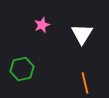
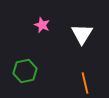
pink star: rotated 28 degrees counterclockwise
green hexagon: moved 3 px right, 2 px down
